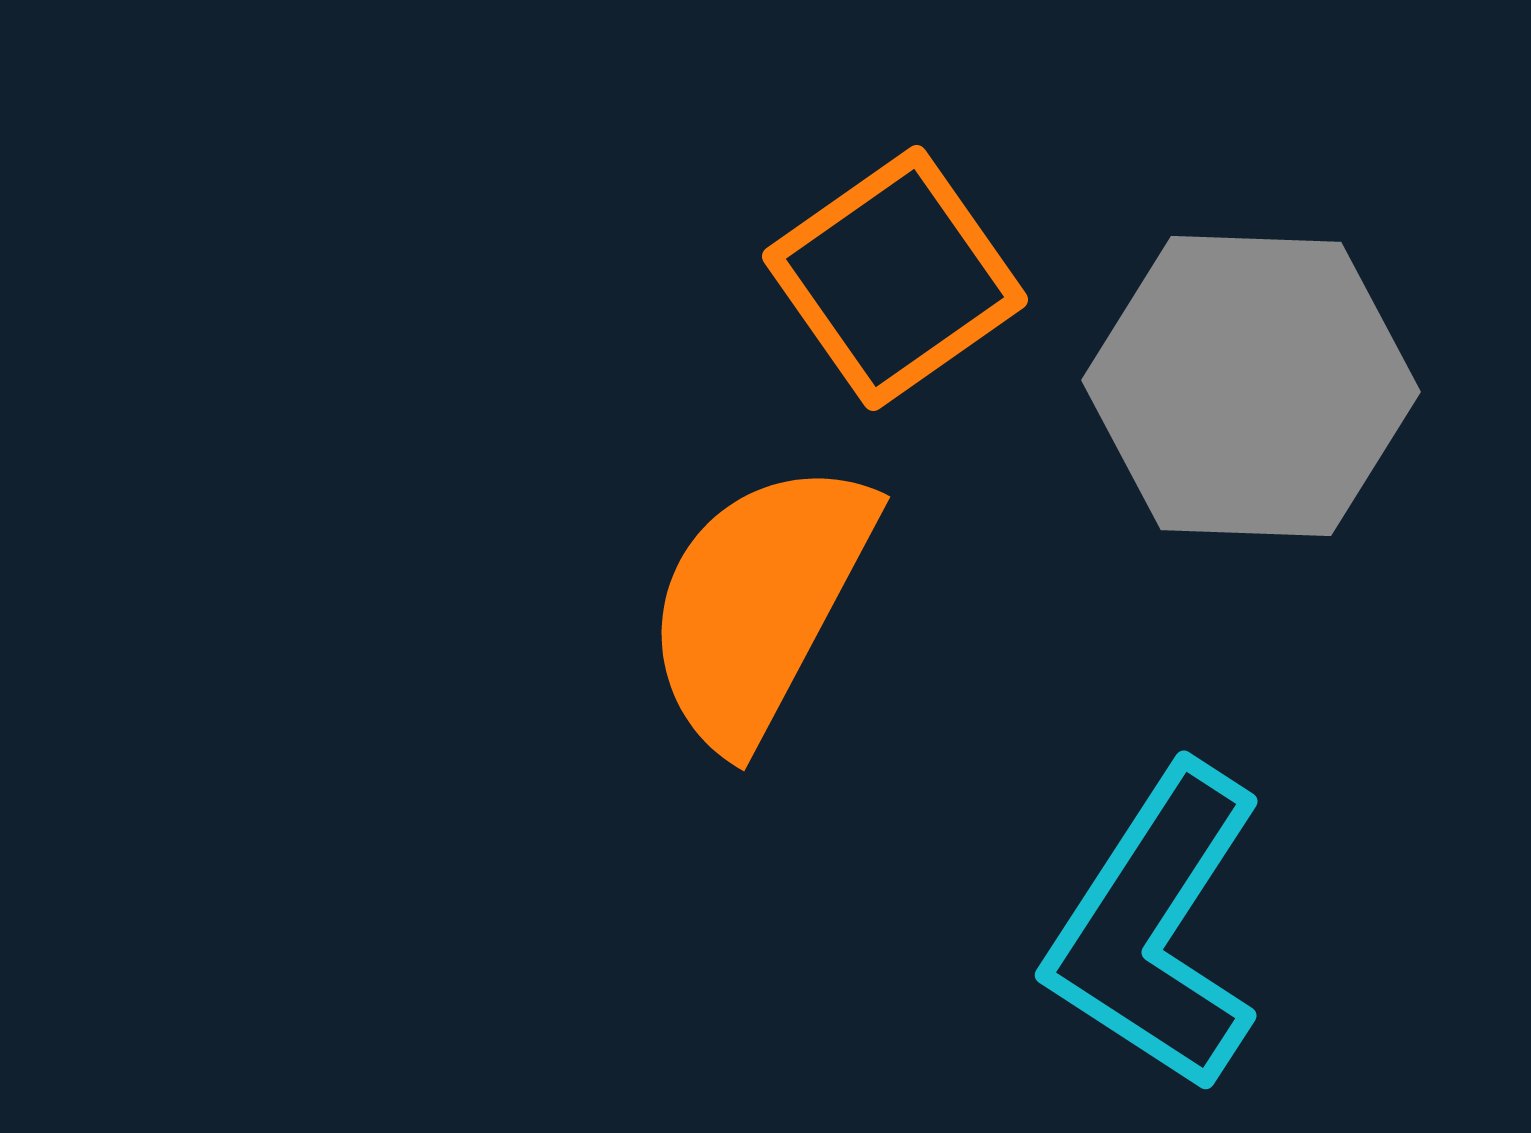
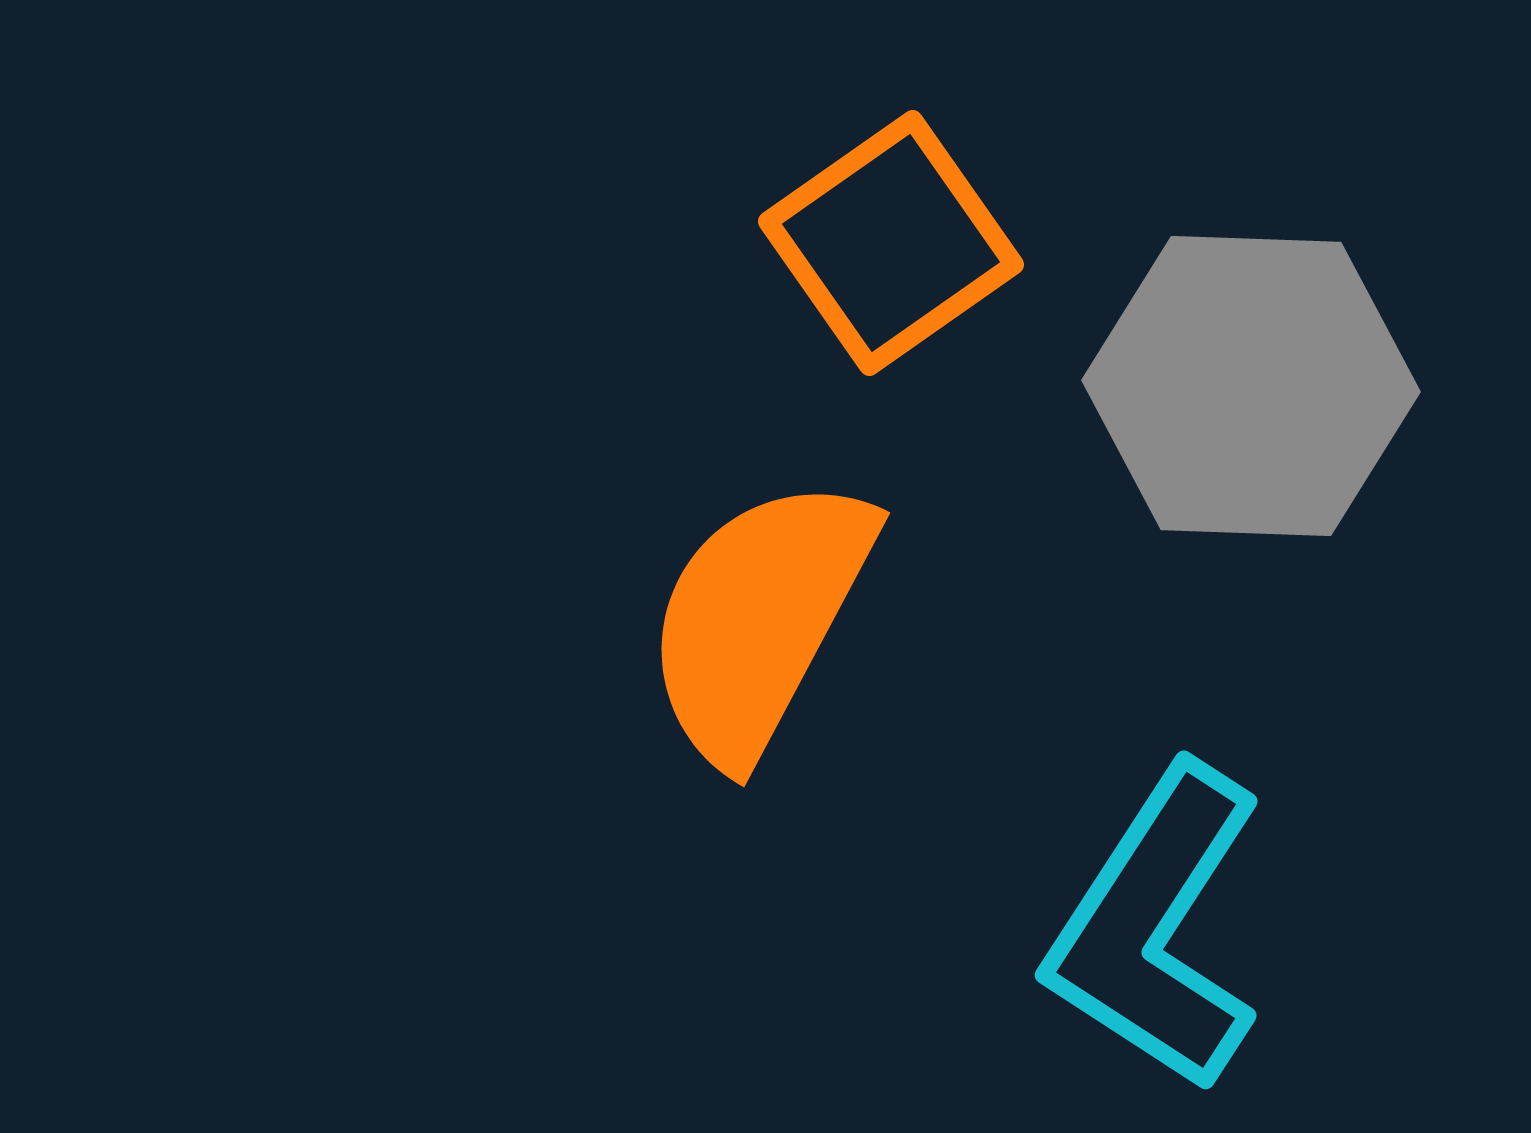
orange square: moved 4 px left, 35 px up
orange semicircle: moved 16 px down
